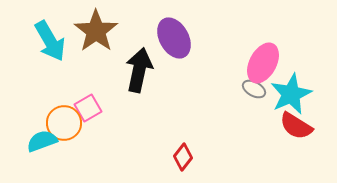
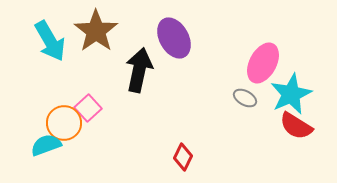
gray ellipse: moved 9 px left, 9 px down
pink square: rotated 12 degrees counterclockwise
cyan semicircle: moved 4 px right, 4 px down
red diamond: rotated 12 degrees counterclockwise
